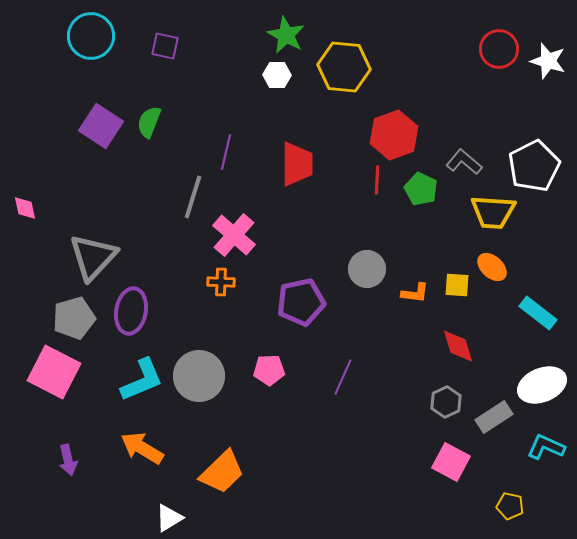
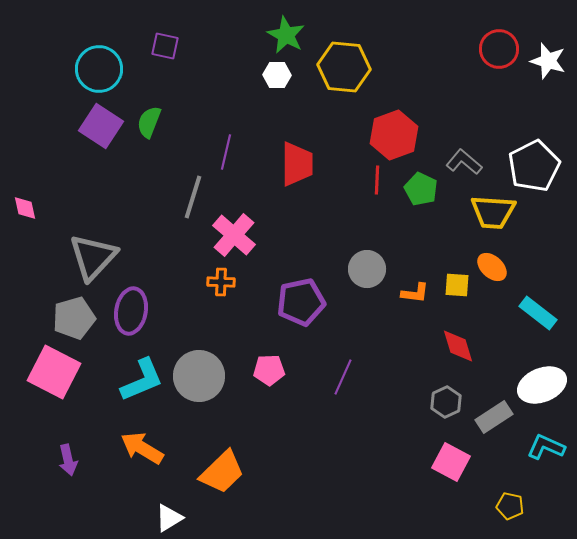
cyan circle at (91, 36): moved 8 px right, 33 px down
